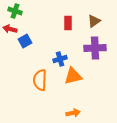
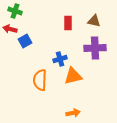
brown triangle: rotated 48 degrees clockwise
